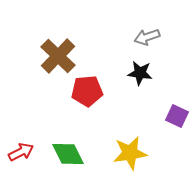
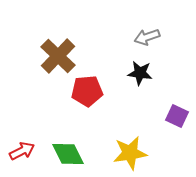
red arrow: moved 1 px right, 1 px up
